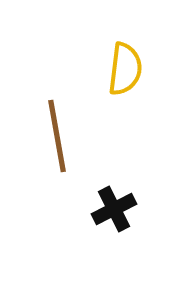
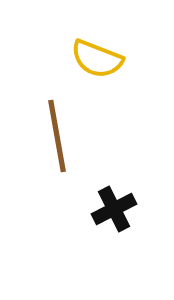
yellow semicircle: moved 28 px left, 10 px up; rotated 104 degrees clockwise
